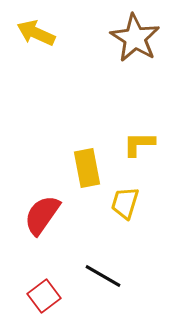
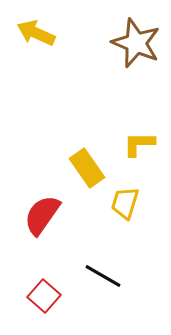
brown star: moved 1 px right, 5 px down; rotated 9 degrees counterclockwise
yellow rectangle: rotated 24 degrees counterclockwise
red square: rotated 12 degrees counterclockwise
